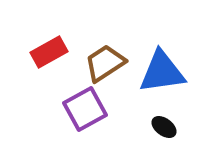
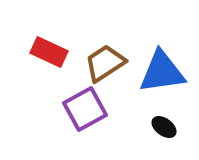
red rectangle: rotated 54 degrees clockwise
